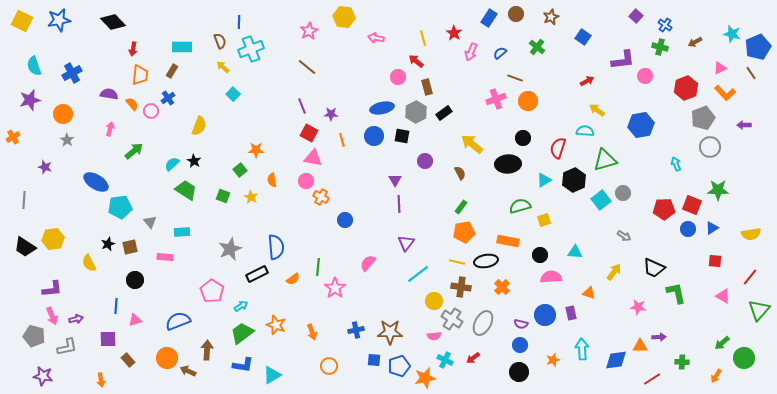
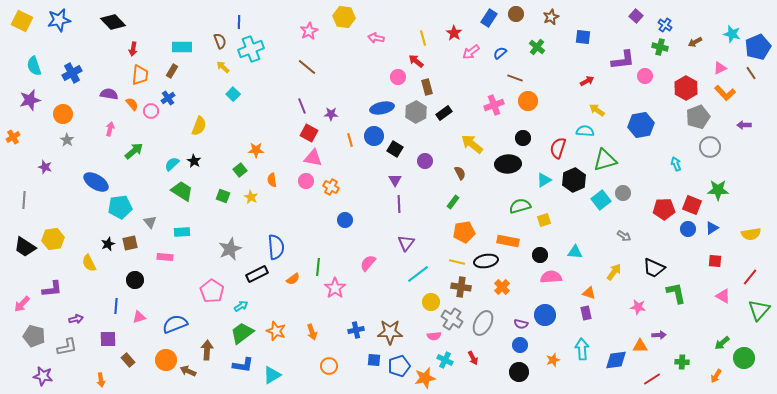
blue square at (583, 37): rotated 28 degrees counterclockwise
pink arrow at (471, 52): rotated 30 degrees clockwise
red hexagon at (686, 88): rotated 10 degrees counterclockwise
pink cross at (496, 99): moved 2 px left, 6 px down
gray pentagon at (703, 118): moved 5 px left, 1 px up
black square at (402, 136): moved 7 px left, 13 px down; rotated 21 degrees clockwise
orange line at (342, 140): moved 8 px right
green trapezoid at (186, 190): moved 4 px left, 1 px down
orange cross at (321, 197): moved 10 px right, 10 px up
green rectangle at (461, 207): moved 8 px left, 5 px up
brown square at (130, 247): moved 4 px up
yellow circle at (434, 301): moved 3 px left, 1 px down
purple rectangle at (571, 313): moved 15 px right
pink arrow at (52, 316): moved 30 px left, 12 px up; rotated 66 degrees clockwise
pink triangle at (135, 320): moved 4 px right, 3 px up
blue semicircle at (178, 321): moved 3 px left, 3 px down
orange star at (276, 325): moved 6 px down
purple arrow at (659, 337): moved 2 px up
orange circle at (167, 358): moved 1 px left, 2 px down
red arrow at (473, 358): rotated 80 degrees counterclockwise
